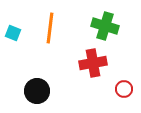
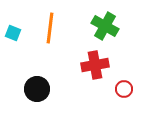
green cross: rotated 12 degrees clockwise
red cross: moved 2 px right, 2 px down
black circle: moved 2 px up
